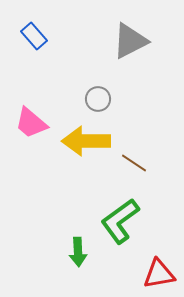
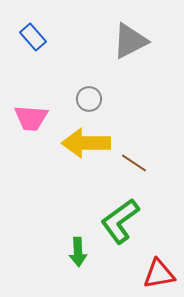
blue rectangle: moved 1 px left, 1 px down
gray circle: moved 9 px left
pink trapezoid: moved 5 px up; rotated 36 degrees counterclockwise
yellow arrow: moved 2 px down
